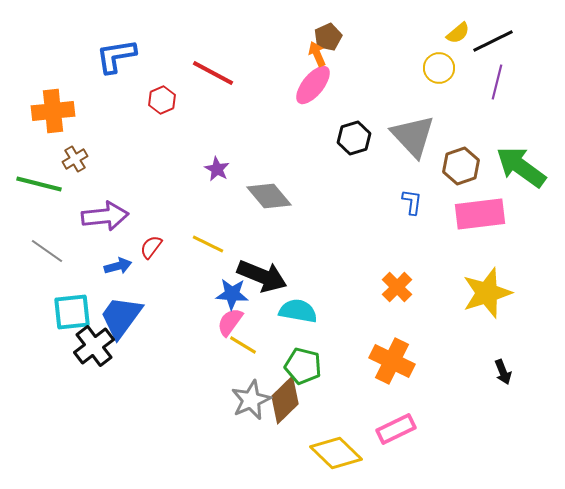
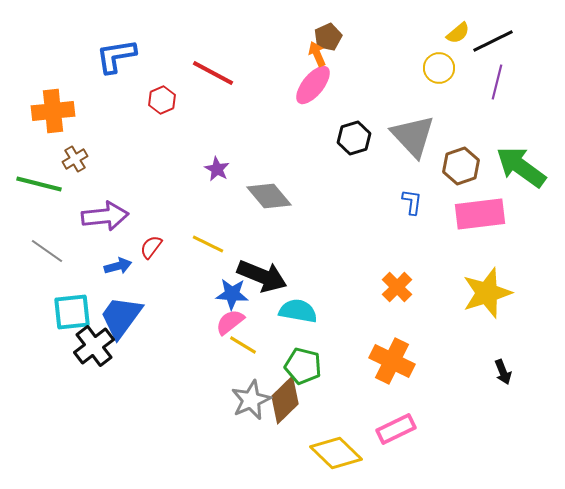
pink semicircle at (230, 322): rotated 16 degrees clockwise
